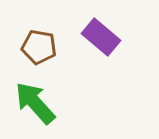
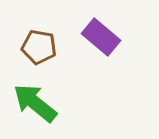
green arrow: rotated 9 degrees counterclockwise
